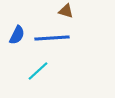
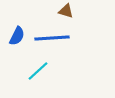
blue semicircle: moved 1 px down
